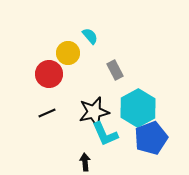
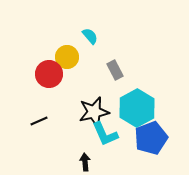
yellow circle: moved 1 px left, 4 px down
cyan hexagon: moved 1 px left
black line: moved 8 px left, 8 px down
